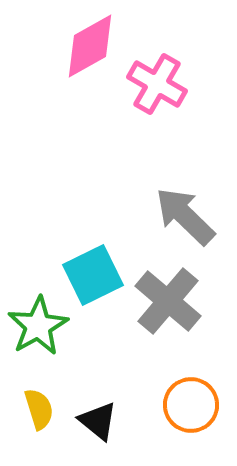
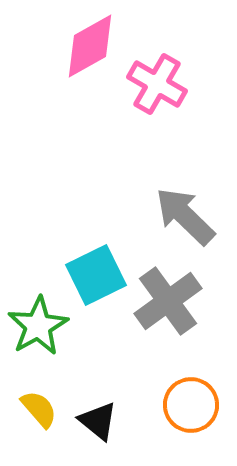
cyan square: moved 3 px right
gray cross: rotated 14 degrees clockwise
yellow semicircle: rotated 24 degrees counterclockwise
